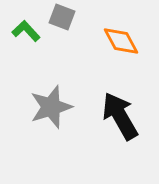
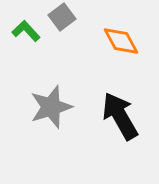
gray square: rotated 32 degrees clockwise
